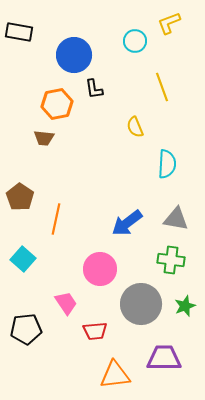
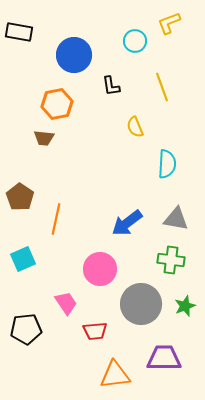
black L-shape: moved 17 px right, 3 px up
cyan square: rotated 25 degrees clockwise
